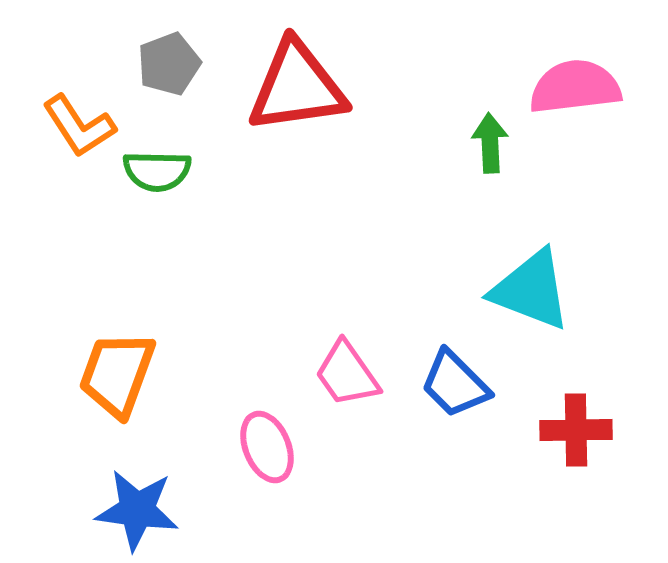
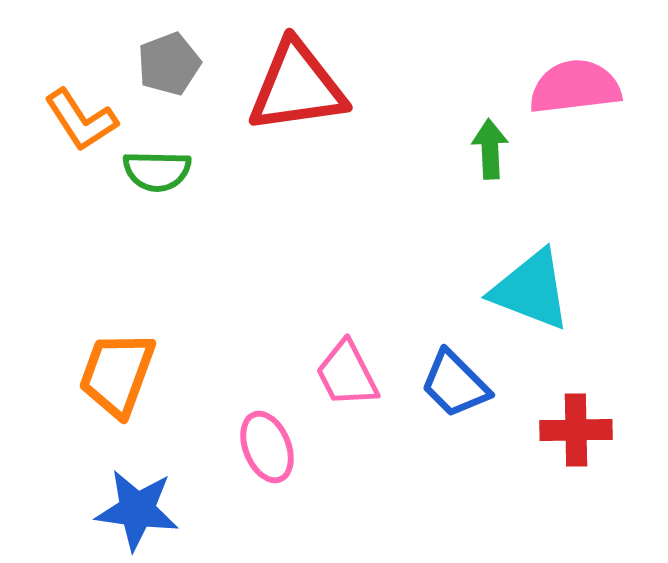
orange L-shape: moved 2 px right, 6 px up
green arrow: moved 6 px down
pink trapezoid: rotated 8 degrees clockwise
